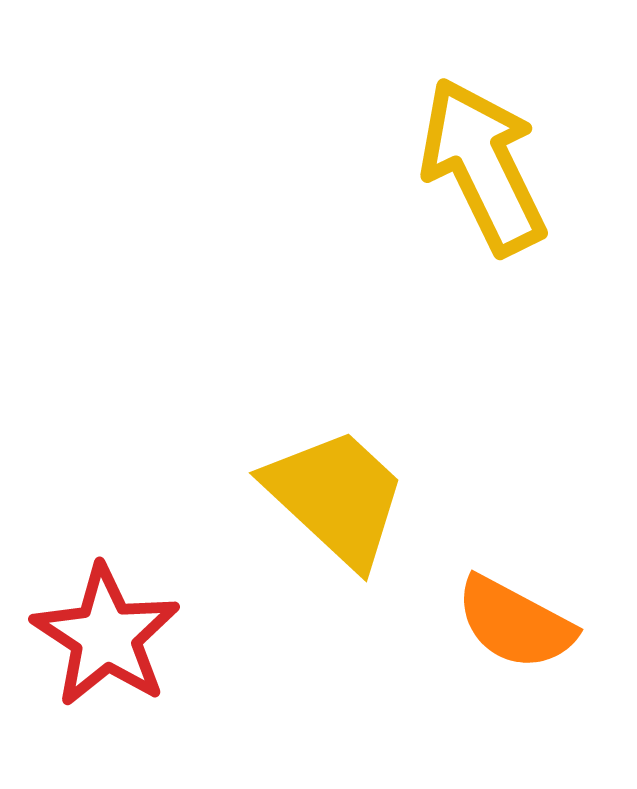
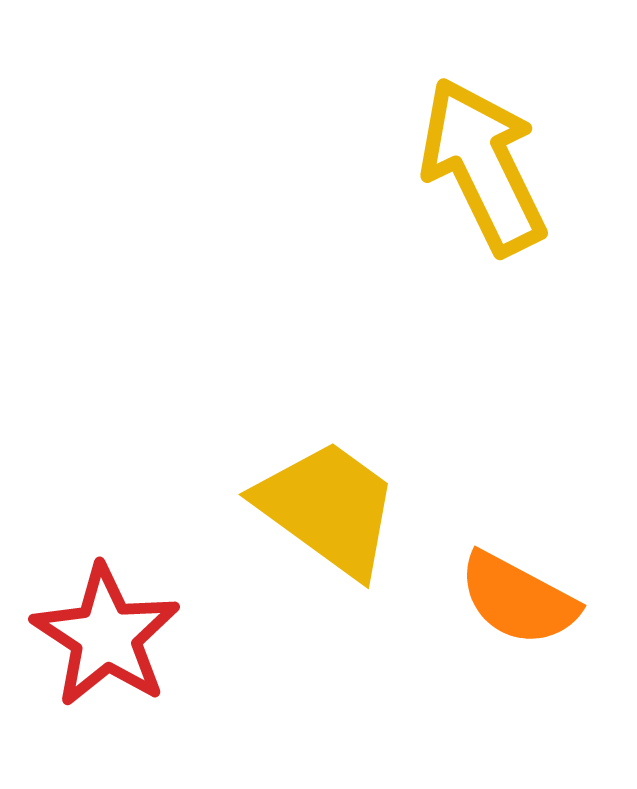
yellow trapezoid: moved 8 px left, 11 px down; rotated 7 degrees counterclockwise
orange semicircle: moved 3 px right, 24 px up
